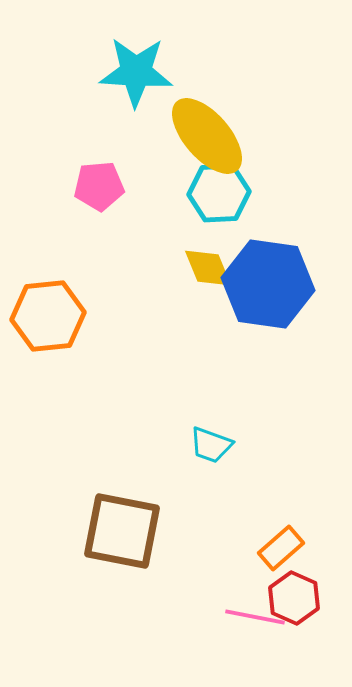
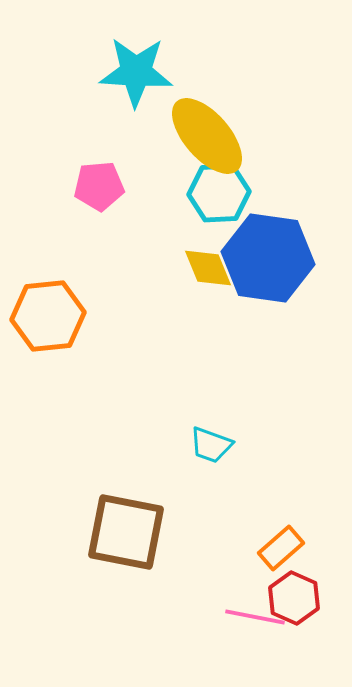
blue hexagon: moved 26 px up
brown square: moved 4 px right, 1 px down
